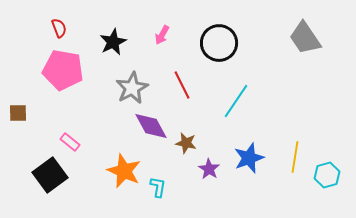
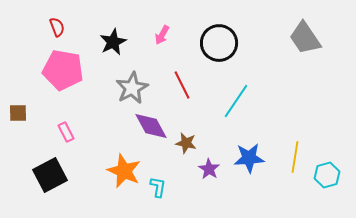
red semicircle: moved 2 px left, 1 px up
pink rectangle: moved 4 px left, 10 px up; rotated 24 degrees clockwise
blue star: rotated 16 degrees clockwise
black square: rotated 8 degrees clockwise
